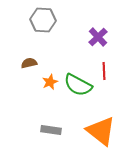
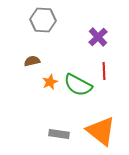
brown semicircle: moved 3 px right, 2 px up
gray rectangle: moved 8 px right, 4 px down
